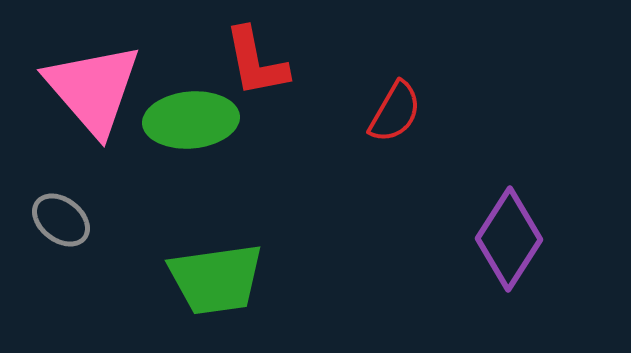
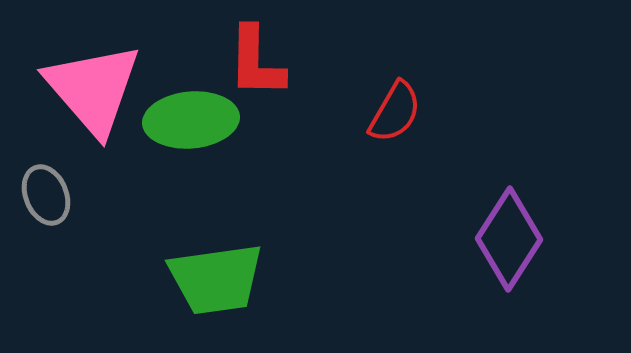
red L-shape: rotated 12 degrees clockwise
gray ellipse: moved 15 px left, 25 px up; rotated 30 degrees clockwise
